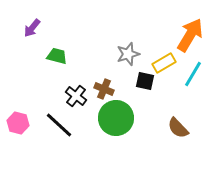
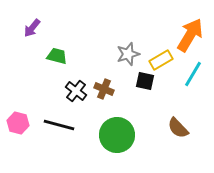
yellow rectangle: moved 3 px left, 3 px up
black cross: moved 5 px up
green circle: moved 1 px right, 17 px down
black line: rotated 28 degrees counterclockwise
